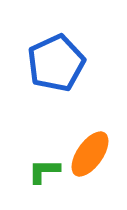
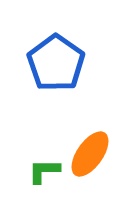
blue pentagon: rotated 12 degrees counterclockwise
